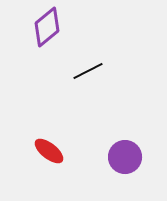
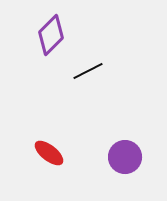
purple diamond: moved 4 px right, 8 px down; rotated 6 degrees counterclockwise
red ellipse: moved 2 px down
